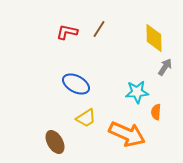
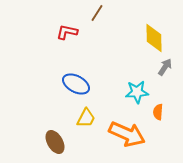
brown line: moved 2 px left, 16 px up
orange semicircle: moved 2 px right
yellow trapezoid: rotated 30 degrees counterclockwise
